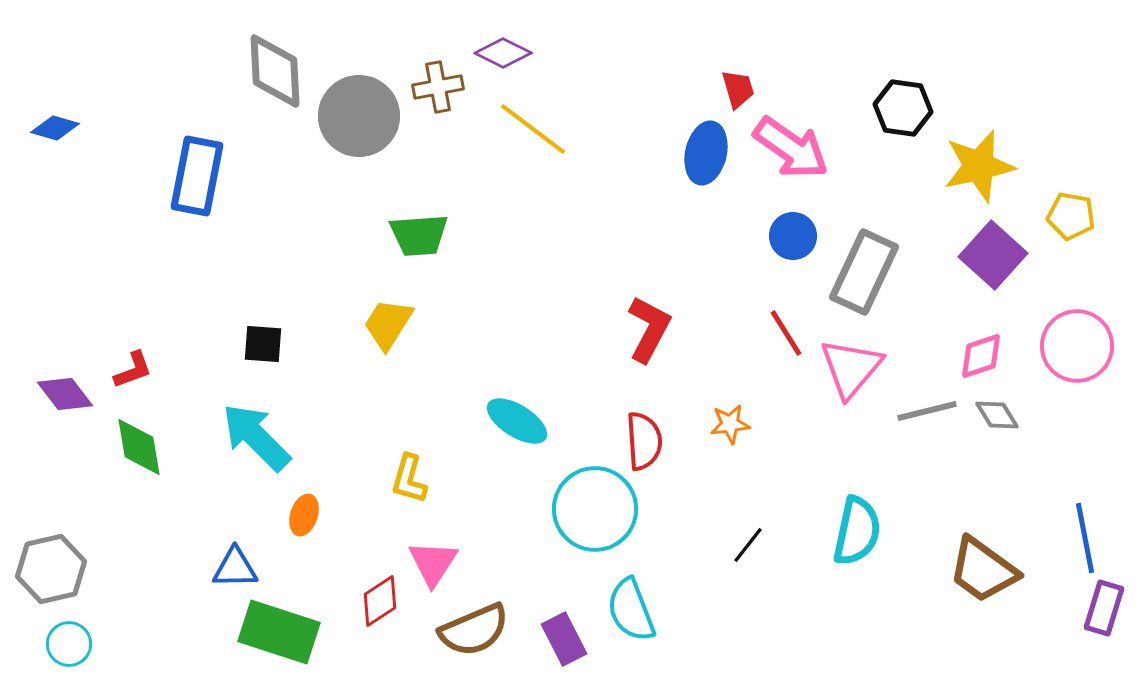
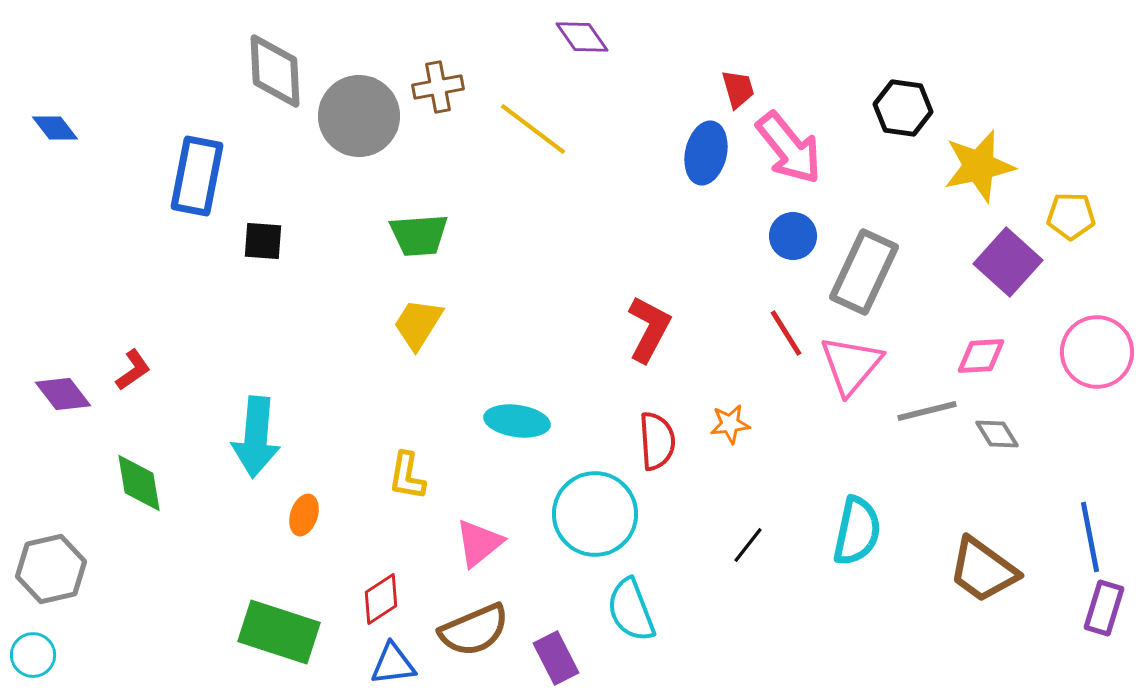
purple diamond at (503, 53): moved 79 px right, 16 px up; rotated 28 degrees clockwise
blue diamond at (55, 128): rotated 36 degrees clockwise
pink arrow at (791, 148): moved 2 px left; rotated 16 degrees clockwise
yellow pentagon at (1071, 216): rotated 9 degrees counterclockwise
purple square at (993, 255): moved 15 px right, 7 px down
yellow trapezoid at (388, 324): moved 30 px right
black square at (263, 344): moved 103 px up
pink circle at (1077, 346): moved 20 px right, 6 px down
pink diamond at (981, 356): rotated 15 degrees clockwise
pink triangle at (851, 368): moved 3 px up
red L-shape at (133, 370): rotated 15 degrees counterclockwise
purple diamond at (65, 394): moved 2 px left
gray diamond at (997, 415): moved 19 px down
cyan ellipse at (517, 421): rotated 24 degrees counterclockwise
cyan arrow at (256, 437): rotated 130 degrees counterclockwise
red semicircle at (644, 441): moved 13 px right
green diamond at (139, 447): moved 36 px down
yellow L-shape at (409, 479): moved 2 px left, 3 px up; rotated 6 degrees counterclockwise
cyan circle at (595, 509): moved 5 px down
blue line at (1085, 538): moved 5 px right, 1 px up
pink triangle at (433, 563): moved 46 px right, 20 px up; rotated 18 degrees clockwise
blue triangle at (235, 568): moved 158 px right, 96 px down; rotated 6 degrees counterclockwise
red diamond at (380, 601): moved 1 px right, 2 px up
purple rectangle at (564, 639): moved 8 px left, 19 px down
cyan circle at (69, 644): moved 36 px left, 11 px down
